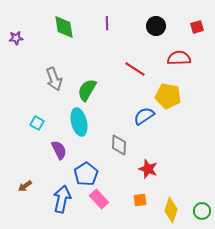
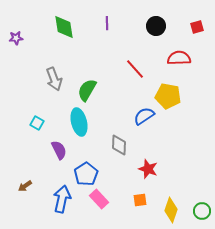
red line: rotated 15 degrees clockwise
